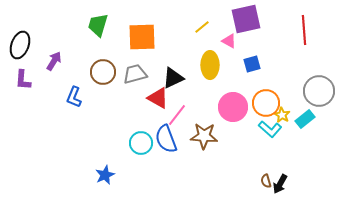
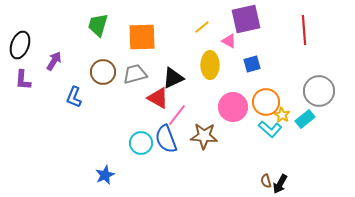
orange circle: moved 1 px up
